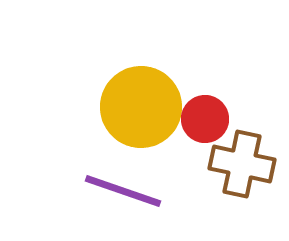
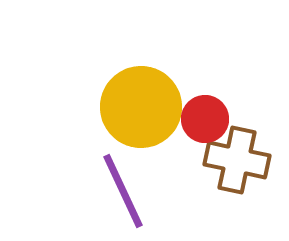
brown cross: moved 5 px left, 4 px up
purple line: rotated 46 degrees clockwise
